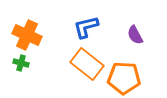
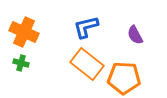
orange cross: moved 3 px left, 3 px up
